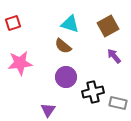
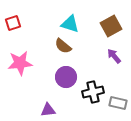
brown square: moved 3 px right
purple triangle: rotated 49 degrees clockwise
